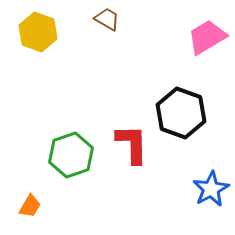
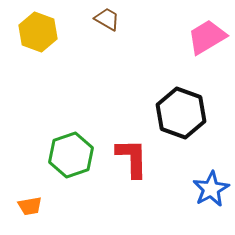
red L-shape: moved 14 px down
orange trapezoid: rotated 50 degrees clockwise
